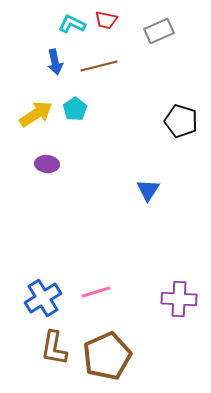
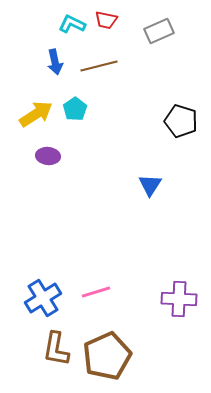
purple ellipse: moved 1 px right, 8 px up
blue triangle: moved 2 px right, 5 px up
brown L-shape: moved 2 px right, 1 px down
